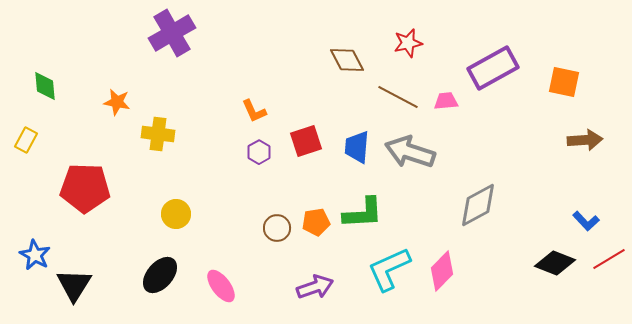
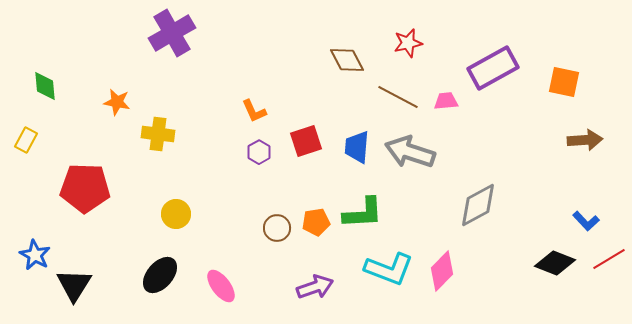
cyan L-shape: rotated 135 degrees counterclockwise
